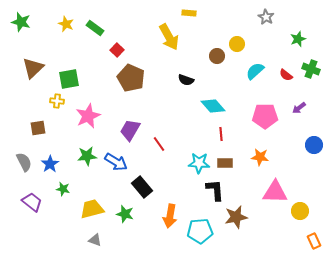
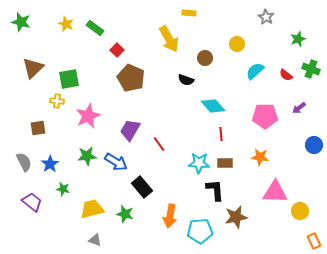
yellow arrow at (169, 37): moved 2 px down
brown circle at (217, 56): moved 12 px left, 2 px down
